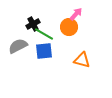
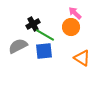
pink arrow: moved 1 px left, 1 px up; rotated 88 degrees counterclockwise
orange circle: moved 2 px right
green line: moved 1 px right, 1 px down
orange triangle: moved 2 px up; rotated 18 degrees clockwise
